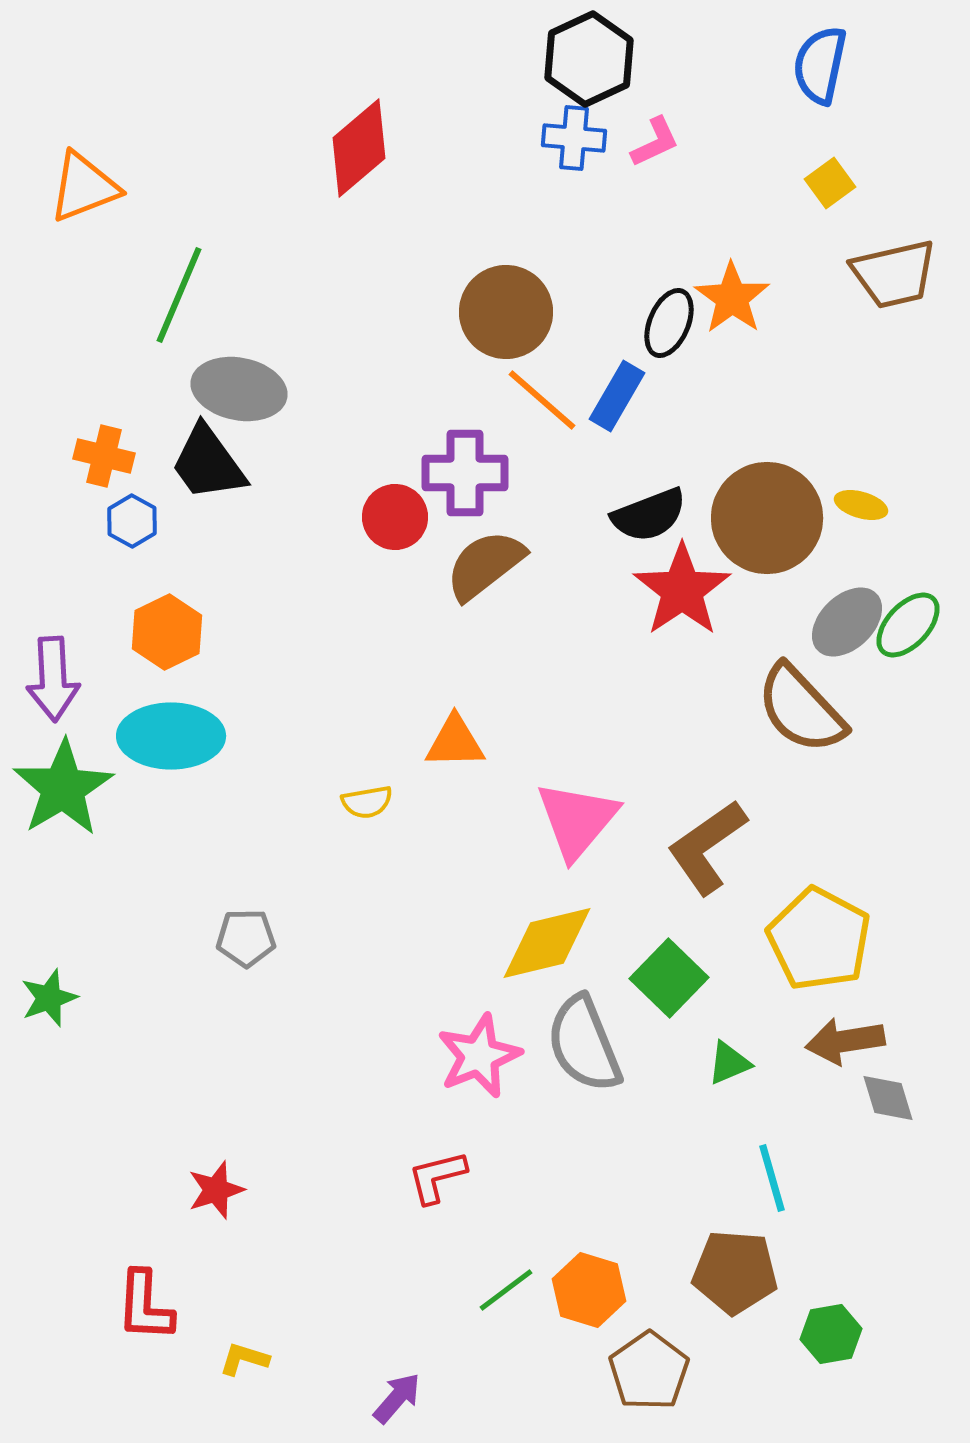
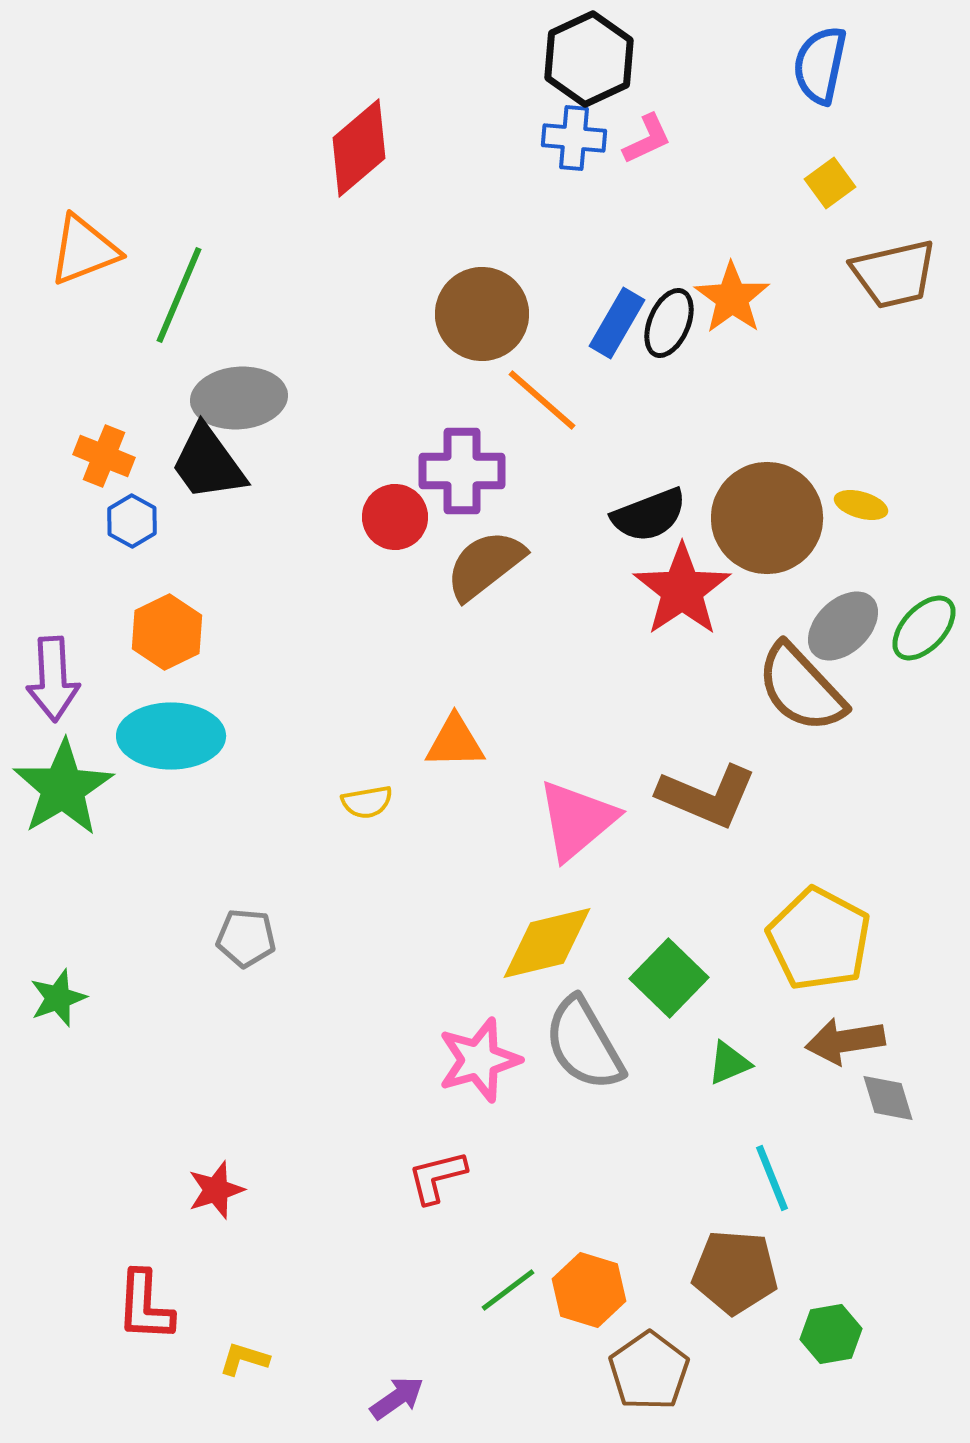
pink L-shape at (655, 142): moved 8 px left, 3 px up
orange triangle at (84, 187): moved 63 px down
brown circle at (506, 312): moved 24 px left, 2 px down
gray ellipse at (239, 389): moved 9 px down; rotated 16 degrees counterclockwise
blue rectangle at (617, 396): moved 73 px up
orange cross at (104, 456): rotated 8 degrees clockwise
purple cross at (465, 473): moved 3 px left, 2 px up
gray ellipse at (847, 622): moved 4 px left, 4 px down
green ellipse at (908, 625): moved 16 px right, 3 px down
brown semicircle at (801, 709): moved 21 px up
pink triangle at (577, 820): rotated 10 degrees clockwise
brown L-shape at (707, 847): moved 51 px up; rotated 122 degrees counterclockwise
gray pentagon at (246, 938): rotated 6 degrees clockwise
green star at (49, 998): moved 9 px right
gray semicircle at (584, 1044): rotated 8 degrees counterclockwise
pink star at (479, 1056): moved 4 px down; rotated 6 degrees clockwise
cyan line at (772, 1178): rotated 6 degrees counterclockwise
green line at (506, 1290): moved 2 px right
purple arrow at (397, 1398): rotated 14 degrees clockwise
